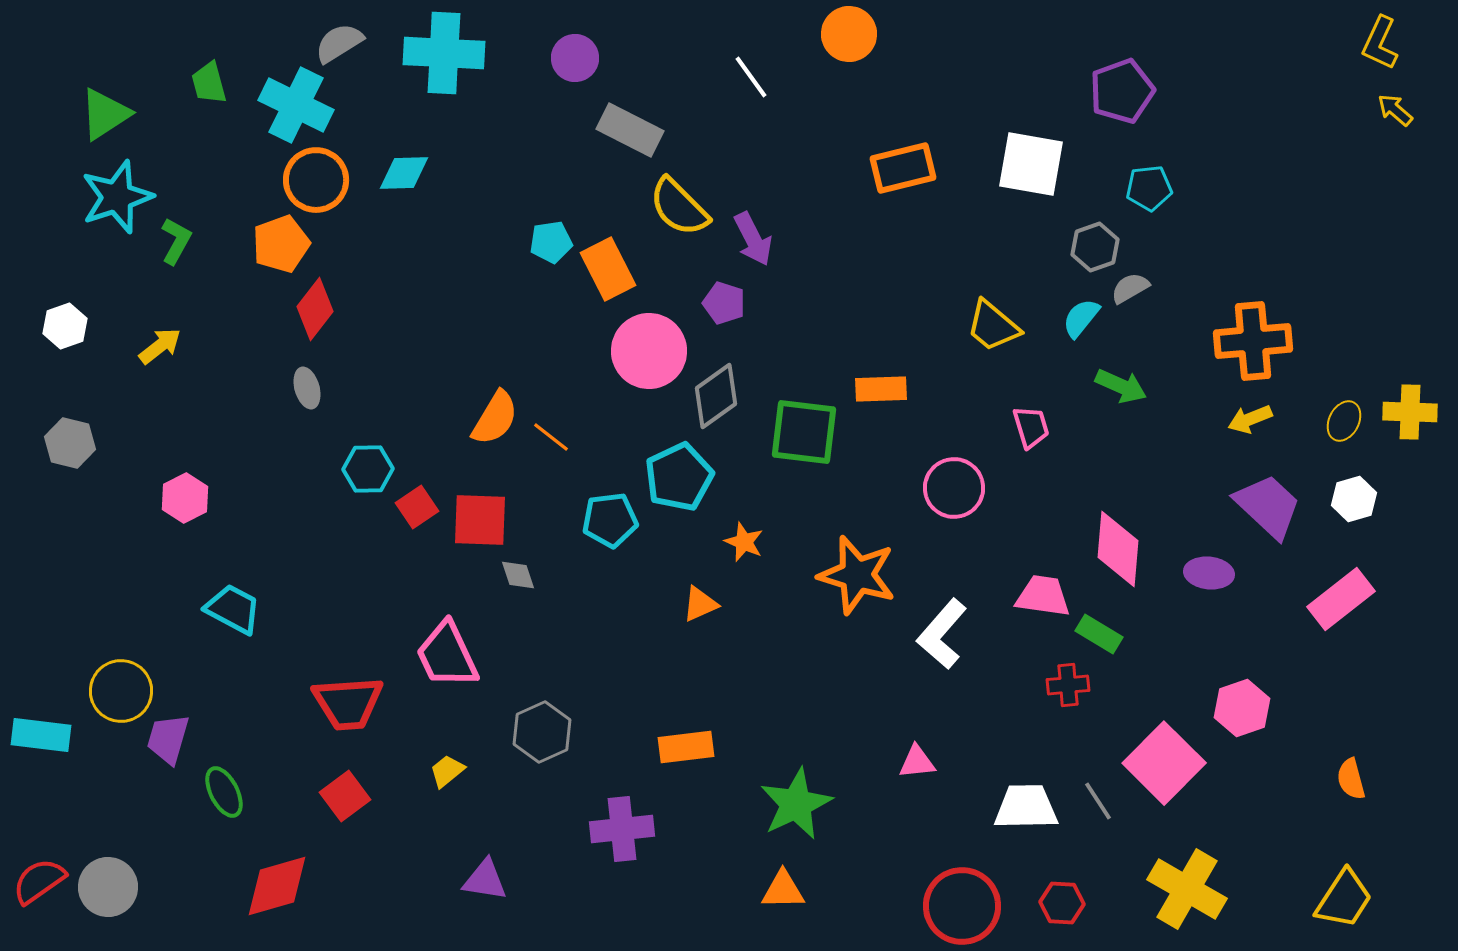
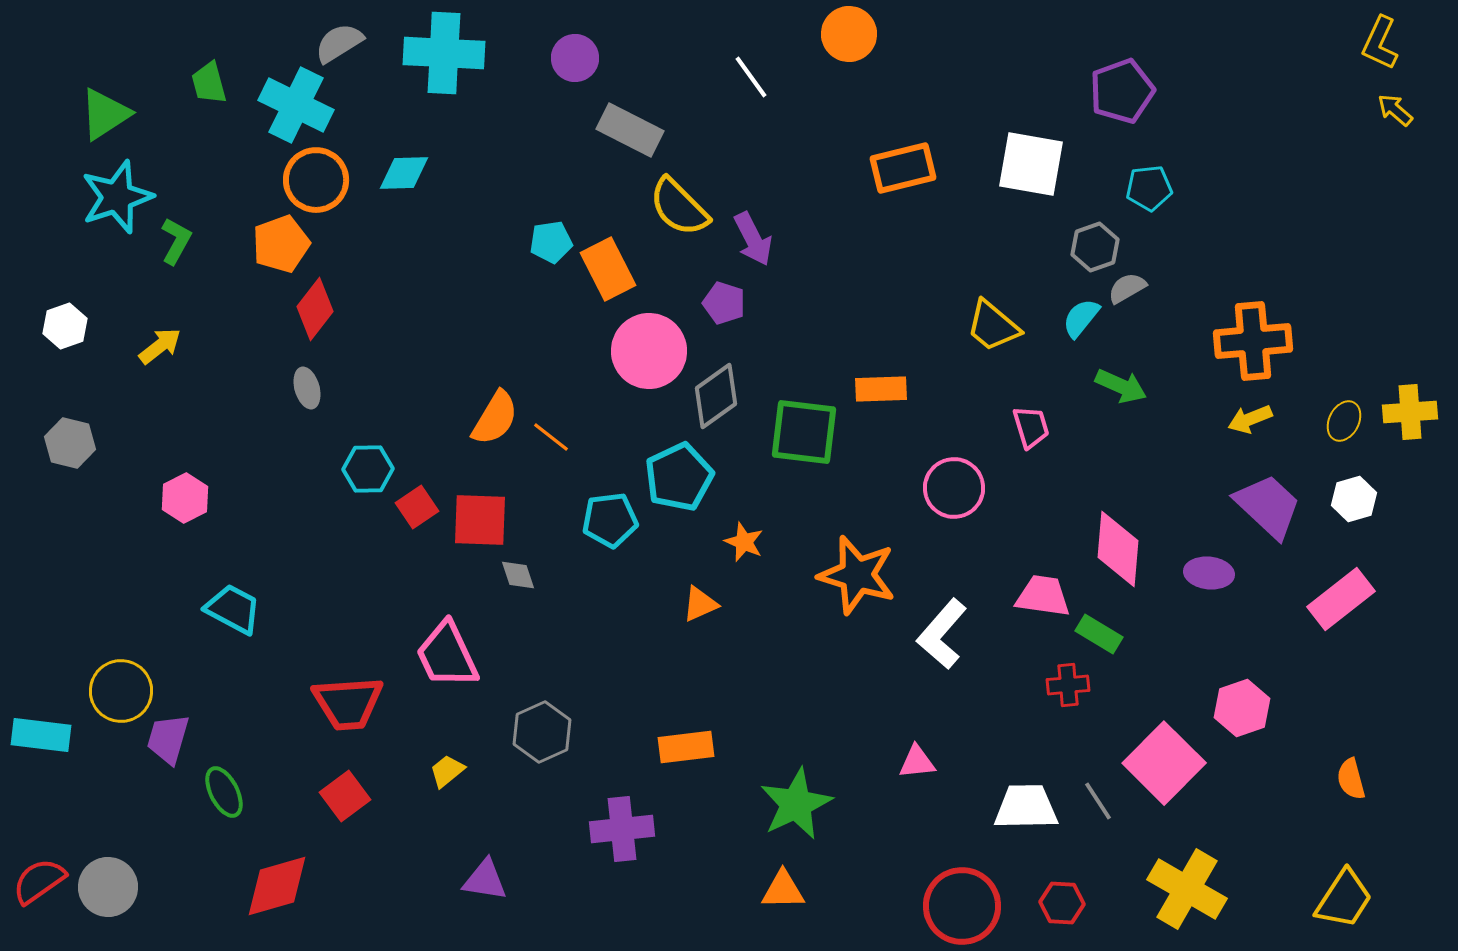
gray semicircle at (1130, 288): moved 3 px left
yellow cross at (1410, 412): rotated 6 degrees counterclockwise
